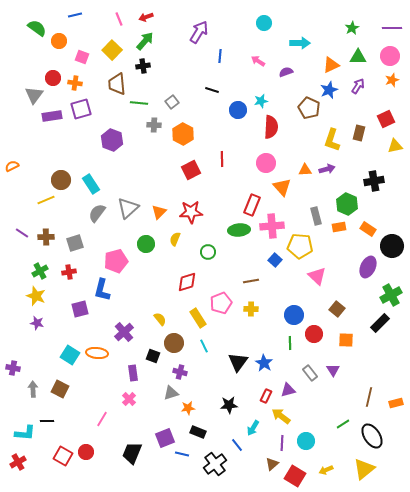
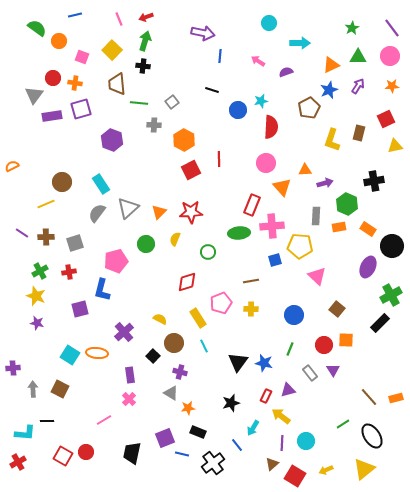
cyan circle at (264, 23): moved 5 px right
purple line at (392, 28): rotated 54 degrees clockwise
purple arrow at (199, 32): moved 4 px right, 1 px down; rotated 70 degrees clockwise
green arrow at (145, 41): rotated 24 degrees counterclockwise
black cross at (143, 66): rotated 16 degrees clockwise
orange star at (392, 80): moved 6 px down; rotated 16 degrees clockwise
brown pentagon at (309, 108): rotated 20 degrees clockwise
orange hexagon at (183, 134): moved 1 px right, 6 px down
red line at (222, 159): moved 3 px left
purple arrow at (327, 169): moved 2 px left, 14 px down
brown circle at (61, 180): moved 1 px right, 2 px down
cyan rectangle at (91, 184): moved 10 px right
yellow line at (46, 200): moved 4 px down
gray rectangle at (316, 216): rotated 18 degrees clockwise
green ellipse at (239, 230): moved 3 px down
blue square at (275, 260): rotated 32 degrees clockwise
yellow semicircle at (160, 319): rotated 24 degrees counterclockwise
red circle at (314, 334): moved 10 px right, 11 px down
green line at (290, 343): moved 6 px down; rotated 24 degrees clockwise
black square at (153, 356): rotated 24 degrees clockwise
blue star at (264, 363): rotated 18 degrees counterclockwise
purple cross at (13, 368): rotated 16 degrees counterclockwise
purple rectangle at (133, 373): moved 3 px left, 2 px down
gray triangle at (171, 393): rotated 49 degrees clockwise
brown line at (369, 397): rotated 54 degrees counterclockwise
orange rectangle at (396, 403): moved 5 px up
black star at (229, 405): moved 2 px right, 2 px up; rotated 12 degrees counterclockwise
pink line at (102, 419): moved 2 px right, 1 px down; rotated 28 degrees clockwise
black trapezoid at (132, 453): rotated 10 degrees counterclockwise
black cross at (215, 464): moved 2 px left, 1 px up
